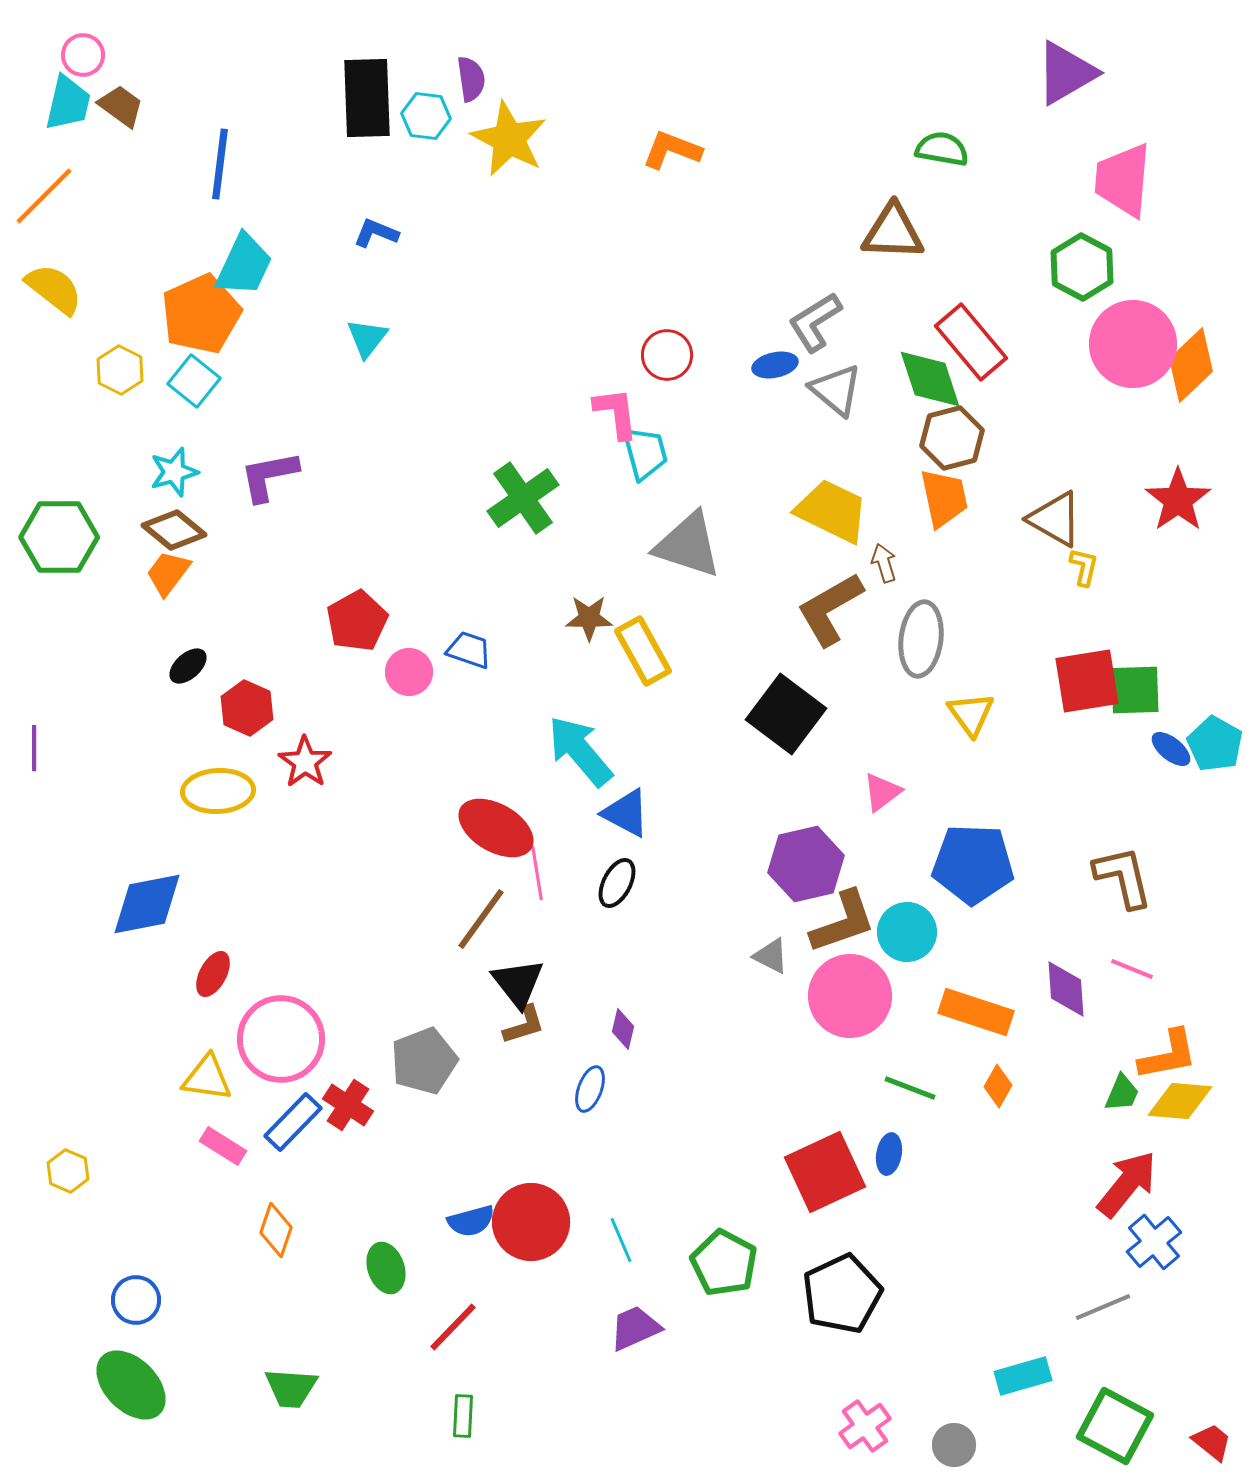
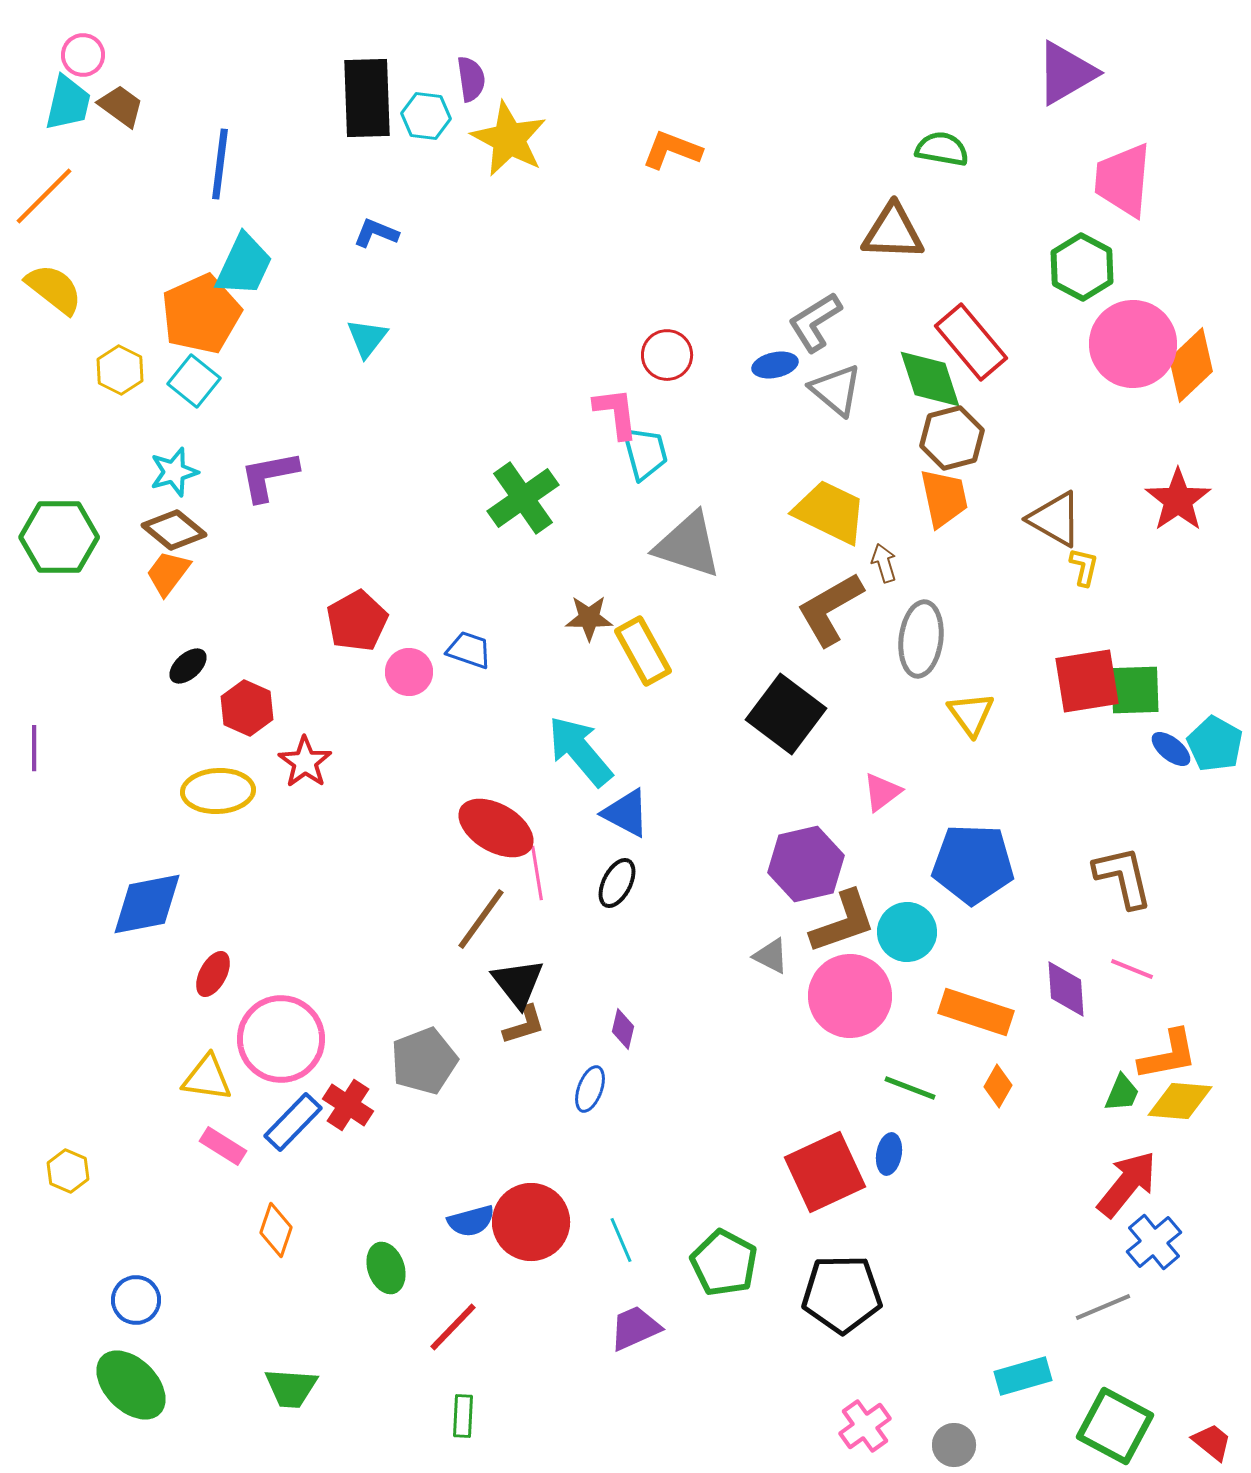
yellow trapezoid at (832, 511): moved 2 px left, 1 px down
black pentagon at (842, 1294): rotated 24 degrees clockwise
